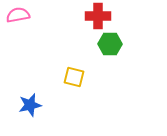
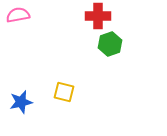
green hexagon: rotated 20 degrees counterclockwise
yellow square: moved 10 px left, 15 px down
blue star: moved 9 px left, 3 px up
